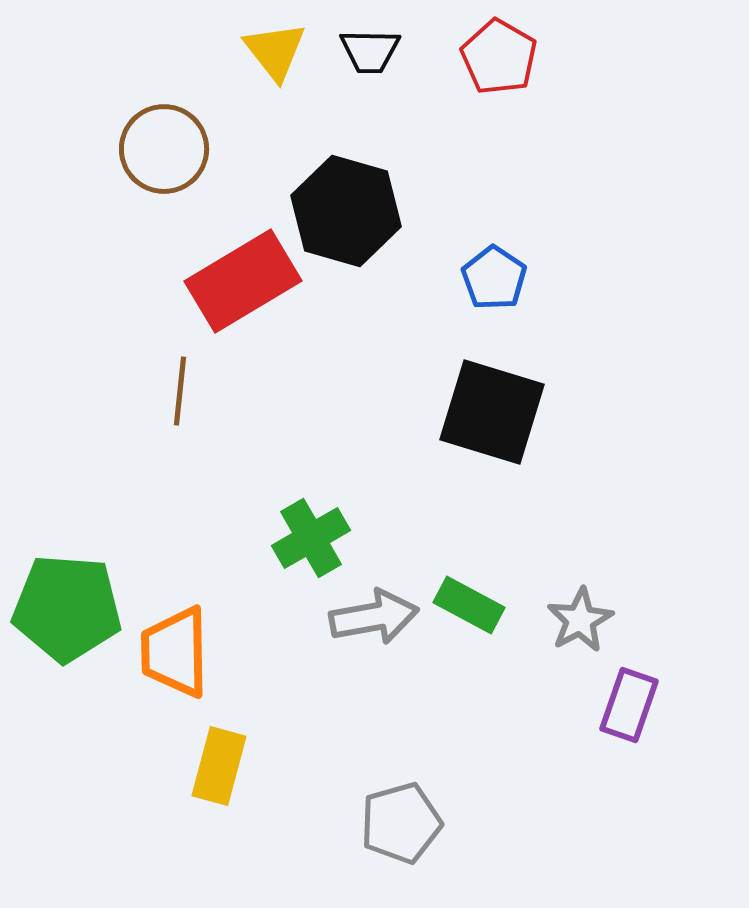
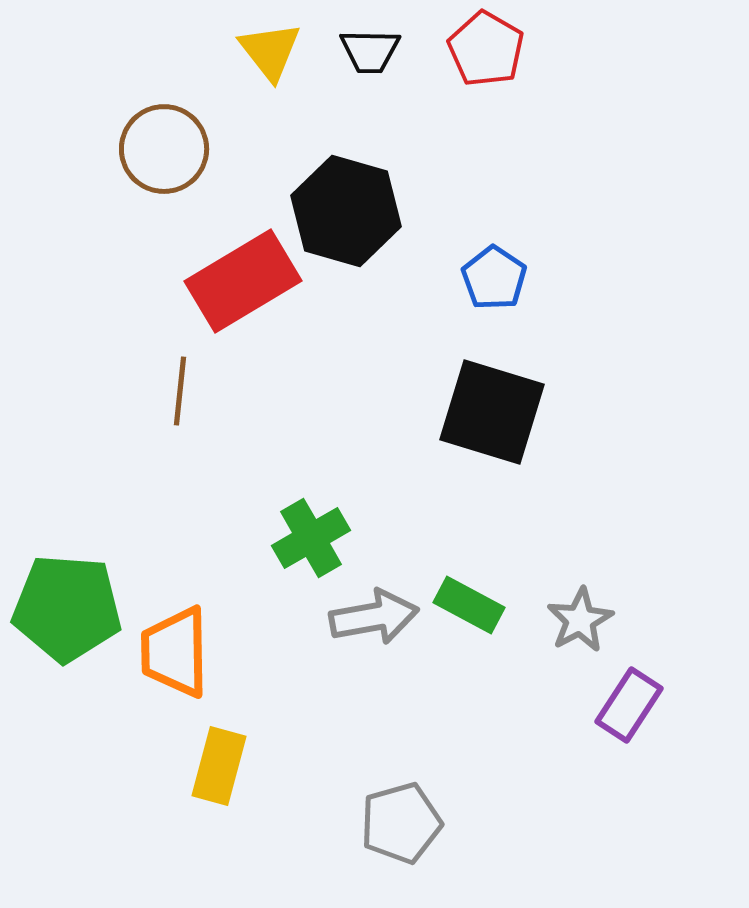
yellow triangle: moved 5 px left
red pentagon: moved 13 px left, 8 px up
purple rectangle: rotated 14 degrees clockwise
